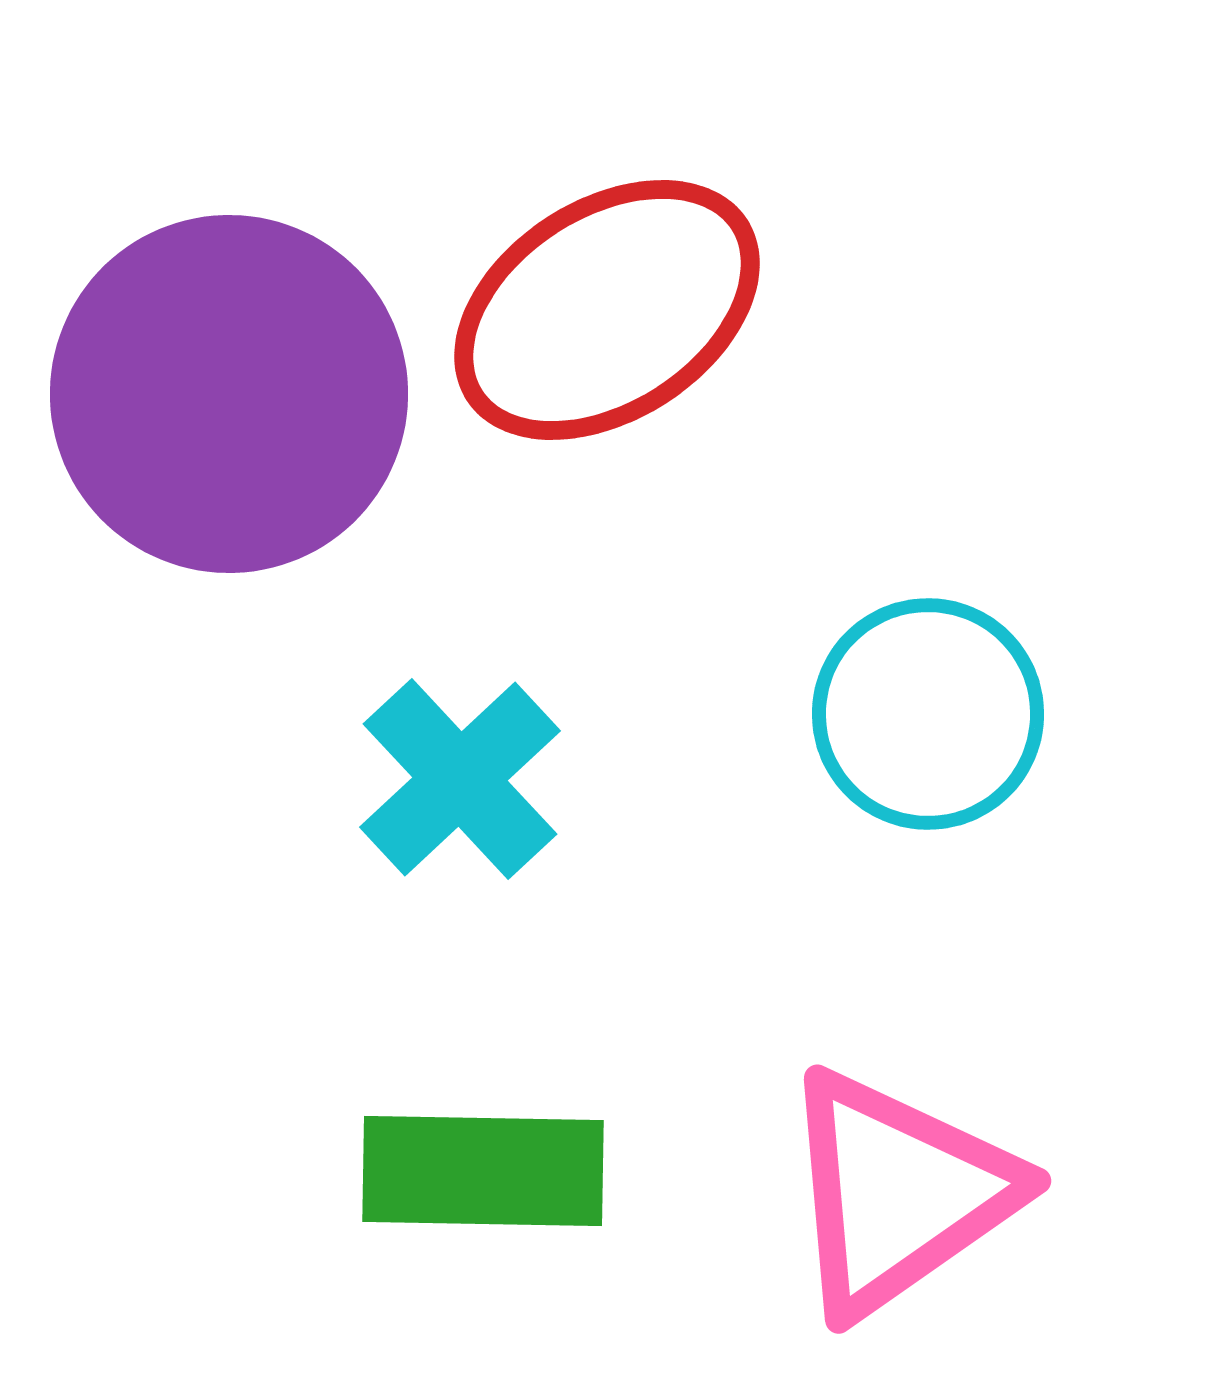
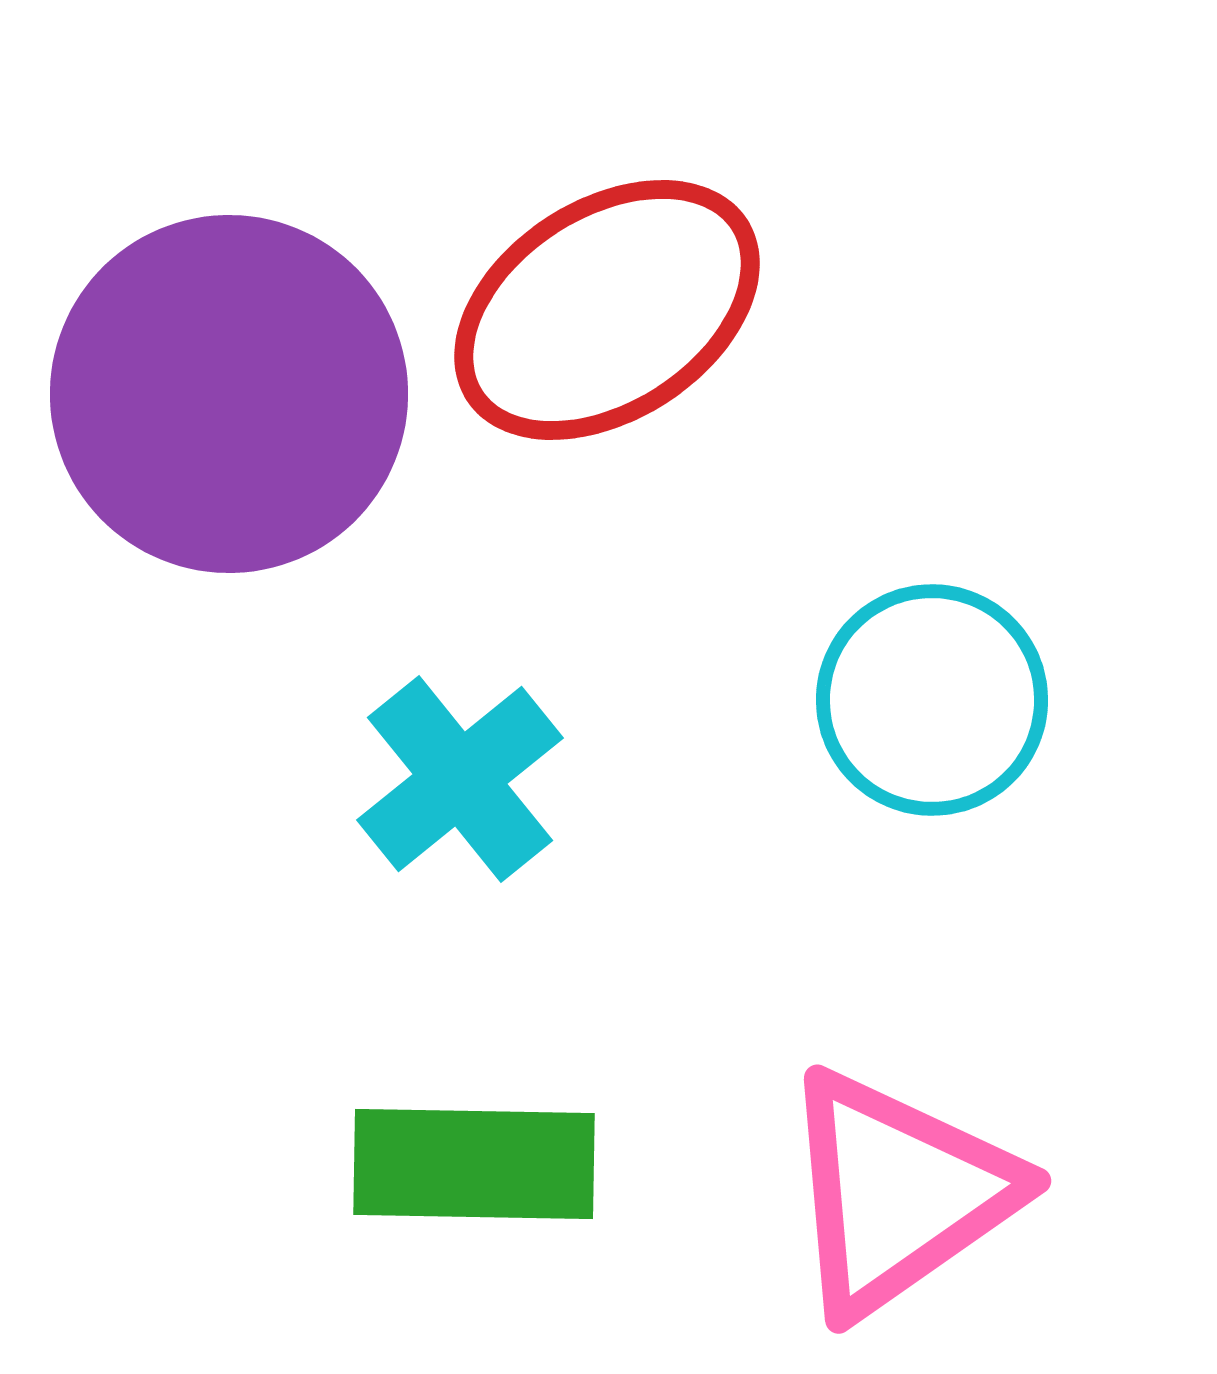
cyan circle: moved 4 px right, 14 px up
cyan cross: rotated 4 degrees clockwise
green rectangle: moved 9 px left, 7 px up
